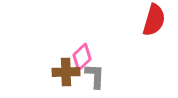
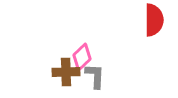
red semicircle: rotated 16 degrees counterclockwise
